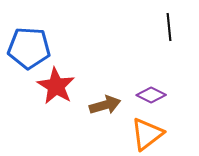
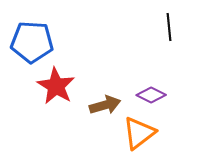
blue pentagon: moved 3 px right, 6 px up
orange triangle: moved 8 px left, 1 px up
